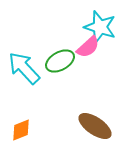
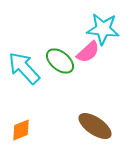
cyan star: moved 3 px right, 2 px down; rotated 12 degrees counterclockwise
pink semicircle: moved 5 px down
green ellipse: rotated 68 degrees clockwise
